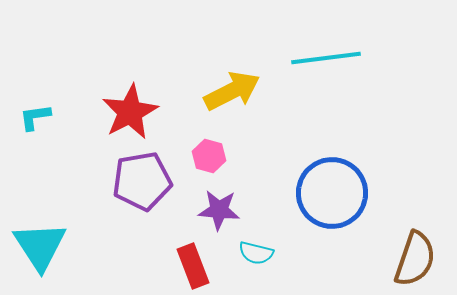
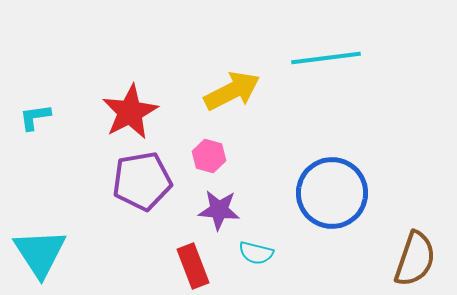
cyan triangle: moved 7 px down
